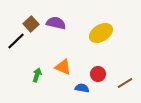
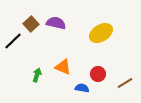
black line: moved 3 px left
